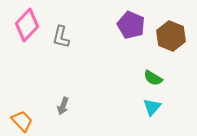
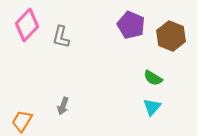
orange trapezoid: rotated 105 degrees counterclockwise
